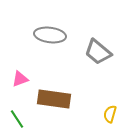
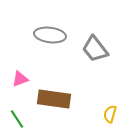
gray trapezoid: moved 3 px left, 3 px up; rotated 12 degrees clockwise
